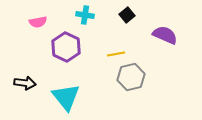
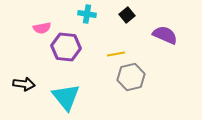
cyan cross: moved 2 px right, 1 px up
pink semicircle: moved 4 px right, 6 px down
purple hexagon: rotated 20 degrees counterclockwise
black arrow: moved 1 px left, 1 px down
